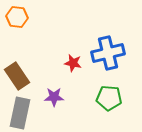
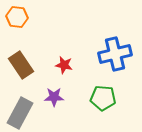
blue cross: moved 7 px right, 1 px down
red star: moved 9 px left, 2 px down
brown rectangle: moved 4 px right, 11 px up
green pentagon: moved 6 px left
gray rectangle: rotated 16 degrees clockwise
